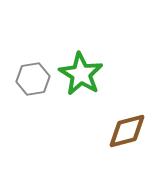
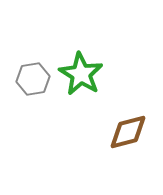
brown diamond: moved 1 px right, 1 px down
